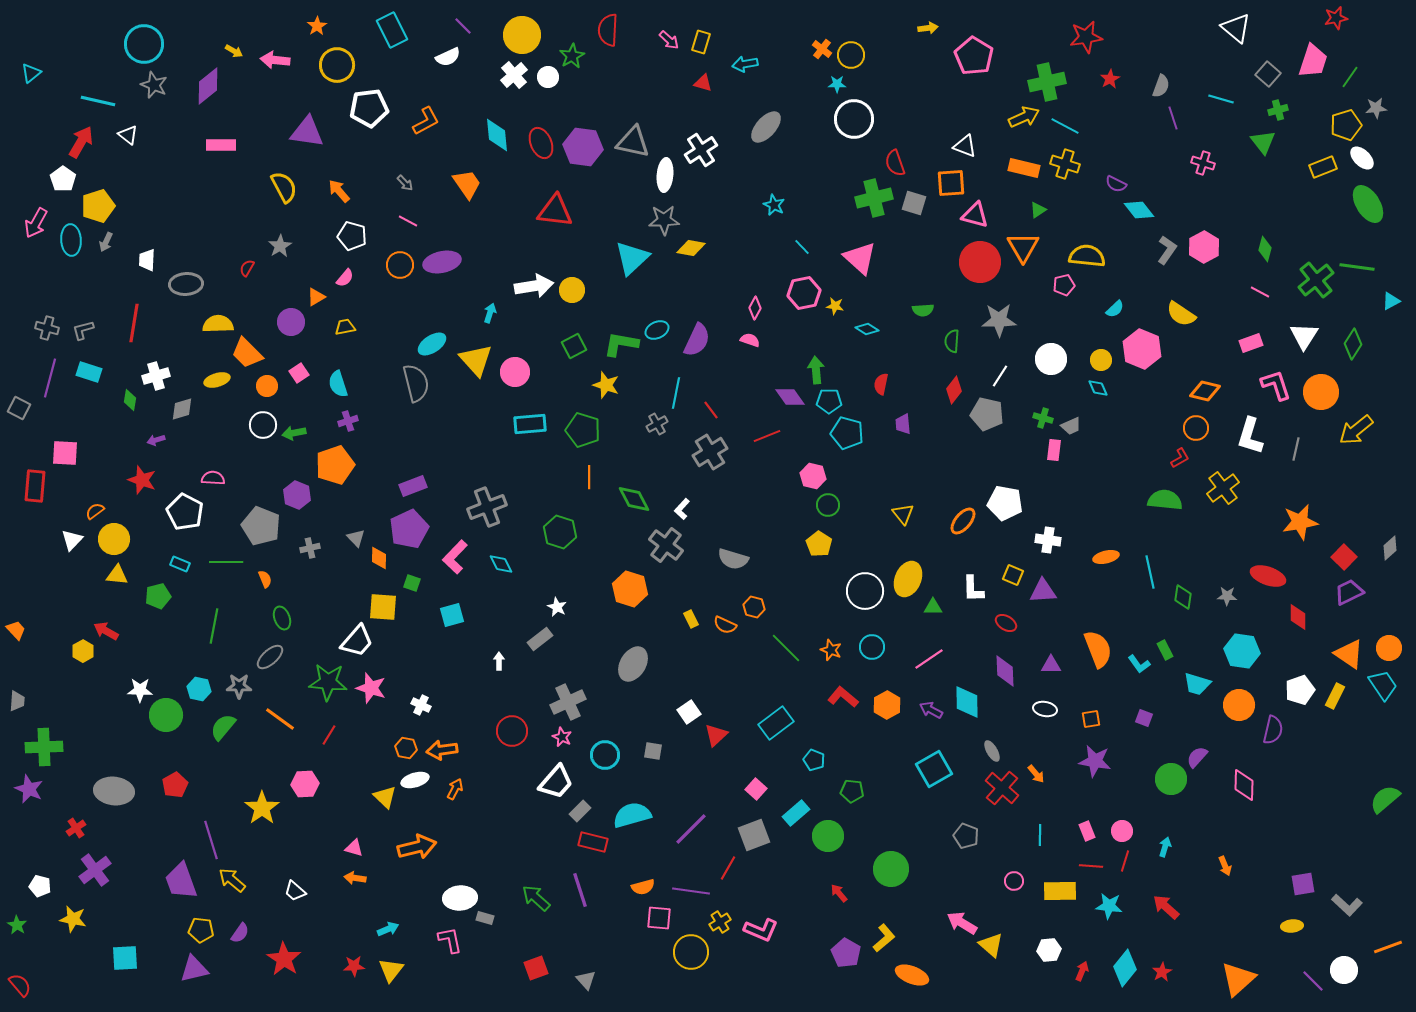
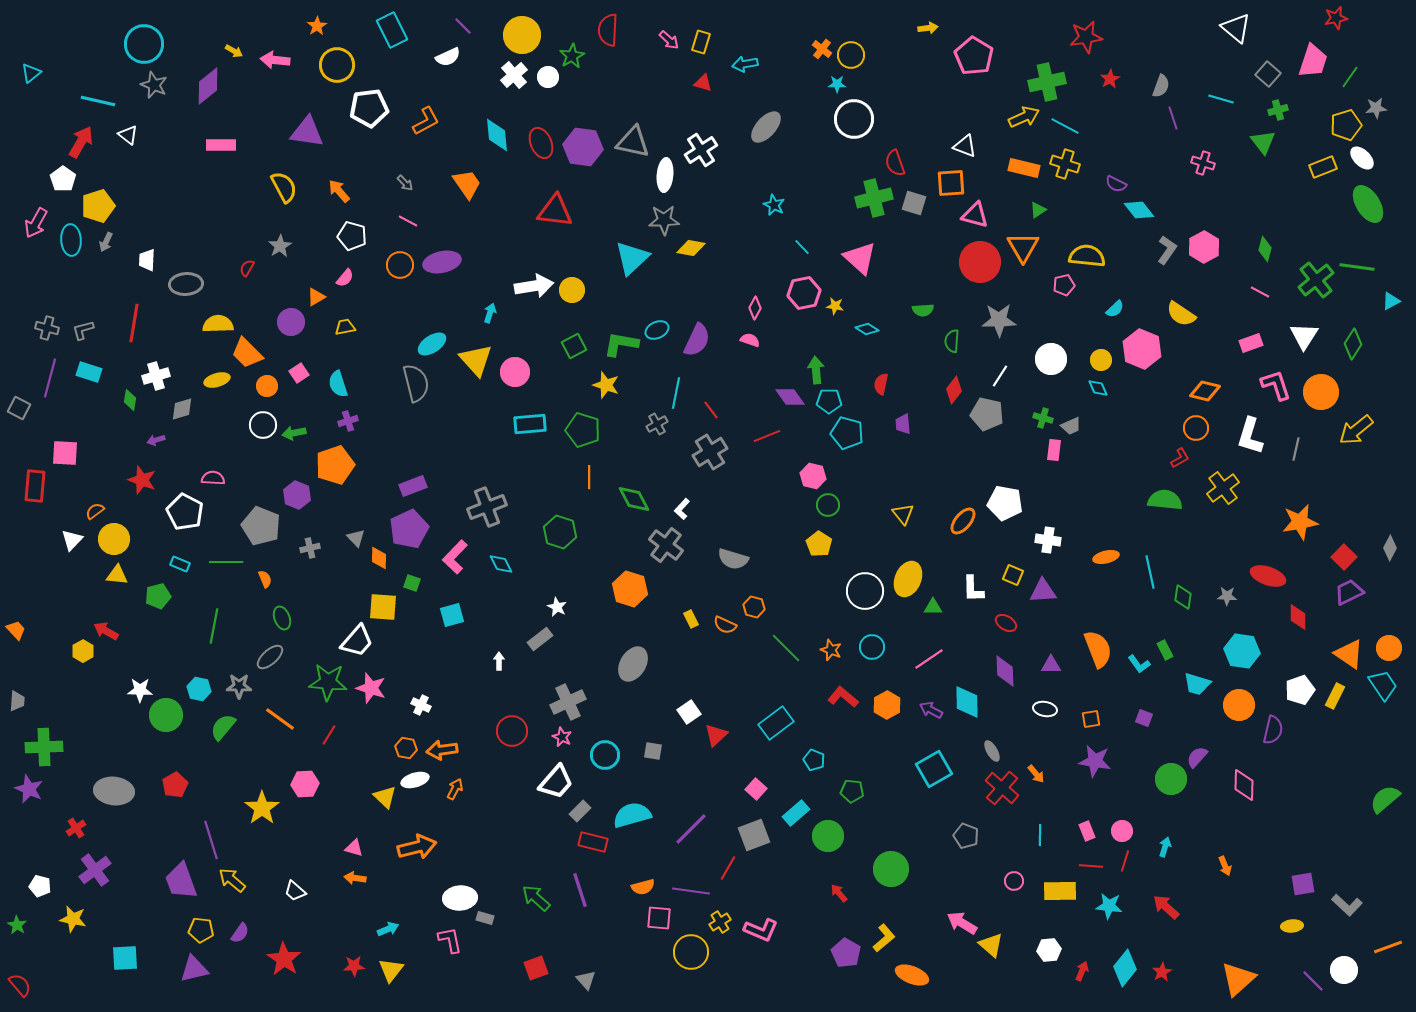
gray diamond at (1390, 548): rotated 20 degrees counterclockwise
